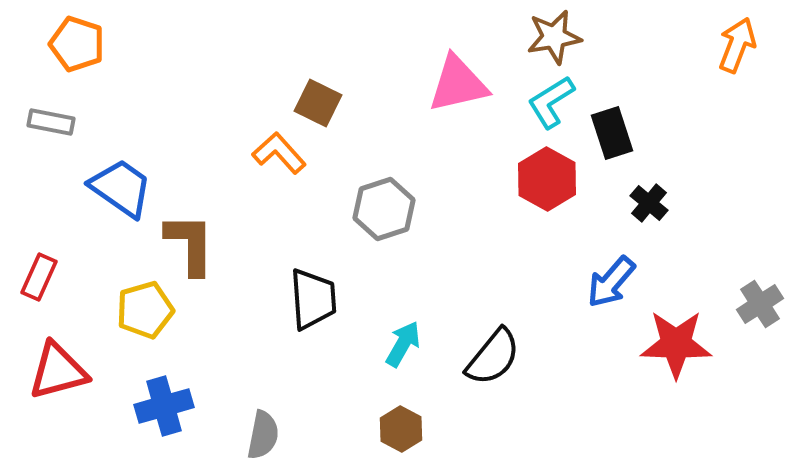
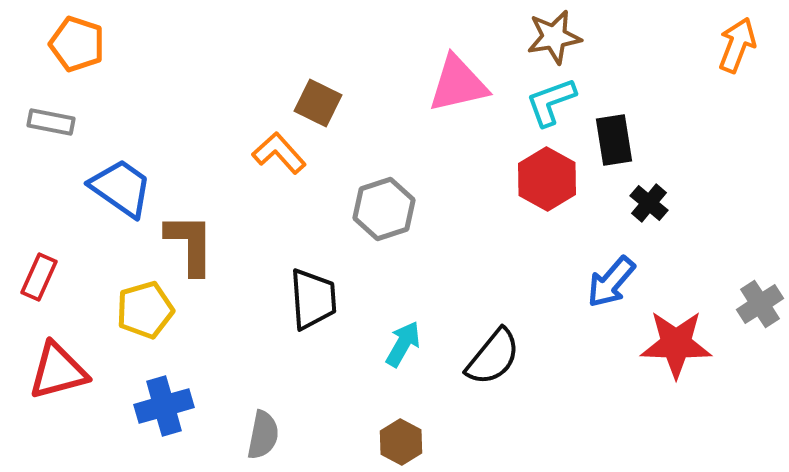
cyan L-shape: rotated 12 degrees clockwise
black rectangle: moved 2 px right, 7 px down; rotated 9 degrees clockwise
brown hexagon: moved 13 px down
